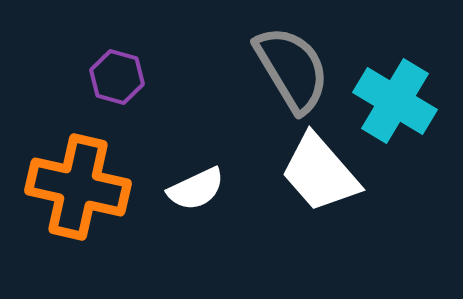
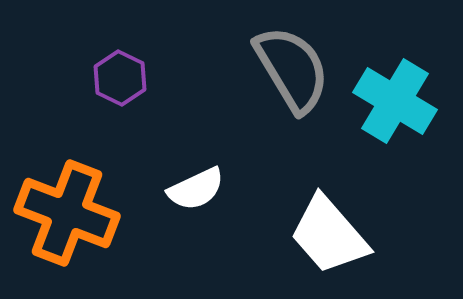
purple hexagon: moved 3 px right, 1 px down; rotated 10 degrees clockwise
white trapezoid: moved 9 px right, 62 px down
orange cross: moved 11 px left, 26 px down; rotated 8 degrees clockwise
